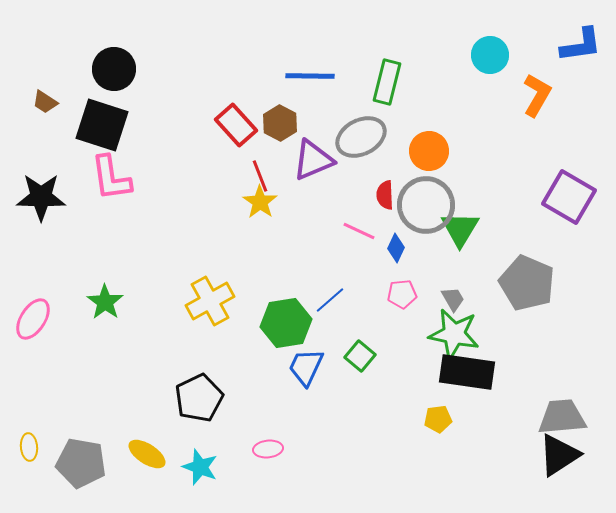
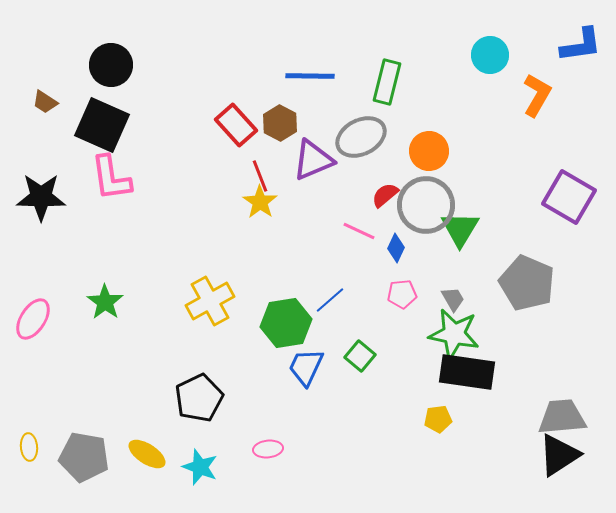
black circle at (114, 69): moved 3 px left, 4 px up
black square at (102, 125): rotated 6 degrees clockwise
red semicircle at (385, 195): rotated 52 degrees clockwise
gray pentagon at (81, 463): moved 3 px right, 6 px up
